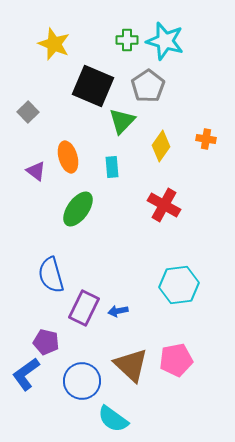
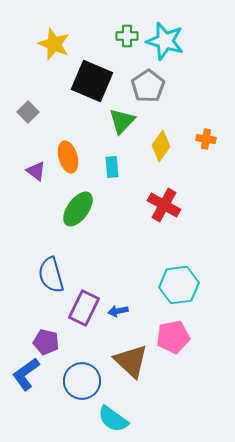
green cross: moved 4 px up
black square: moved 1 px left, 5 px up
pink pentagon: moved 3 px left, 23 px up
brown triangle: moved 4 px up
